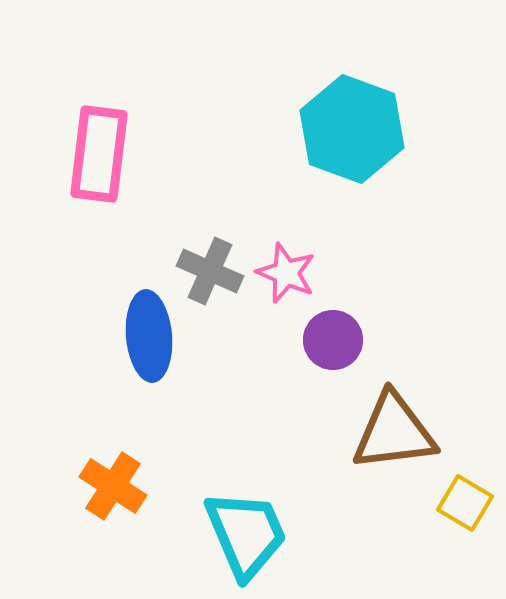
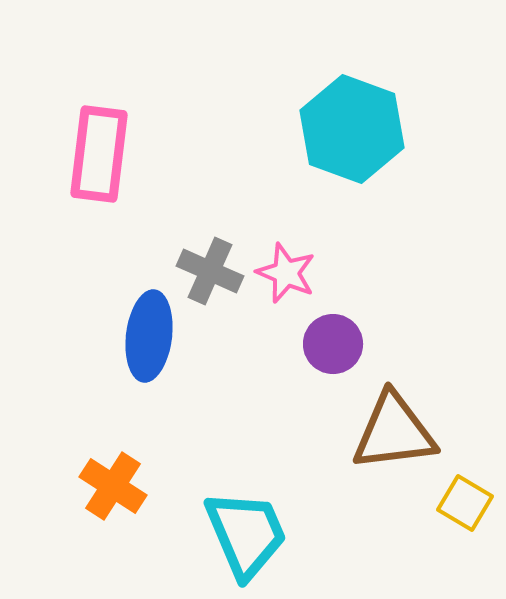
blue ellipse: rotated 12 degrees clockwise
purple circle: moved 4 px down
